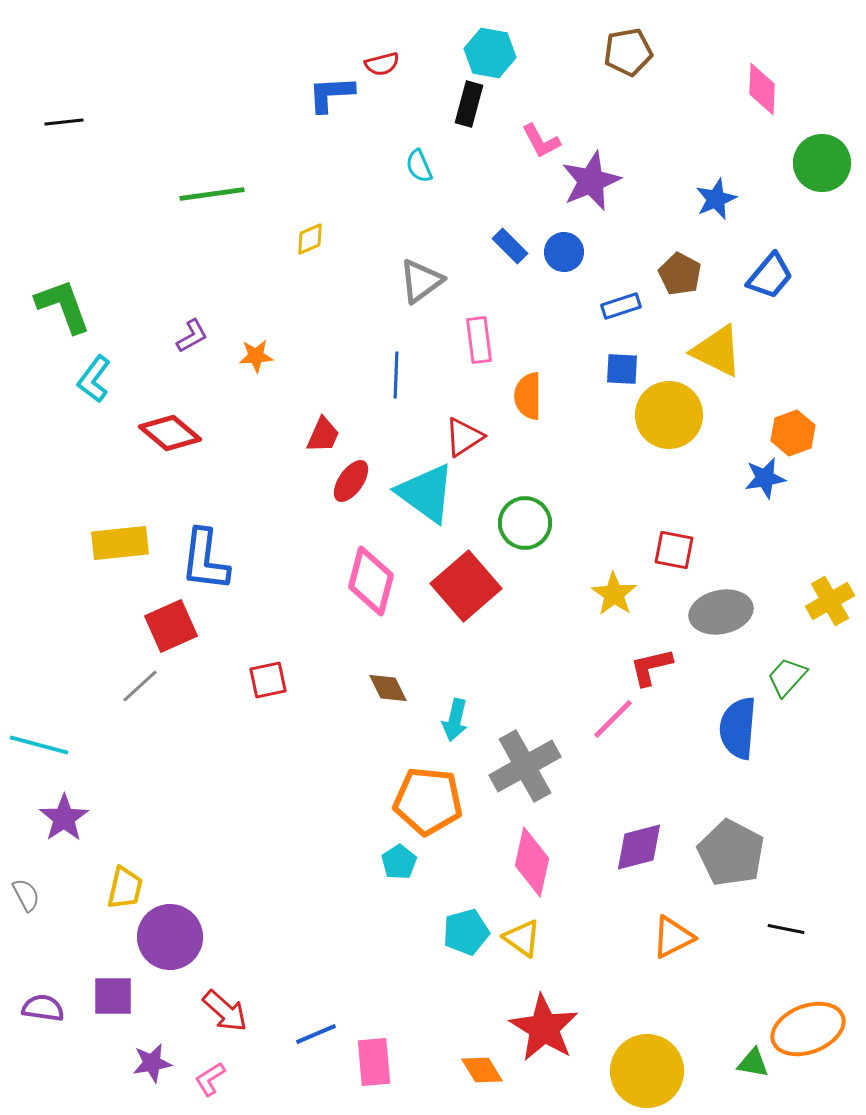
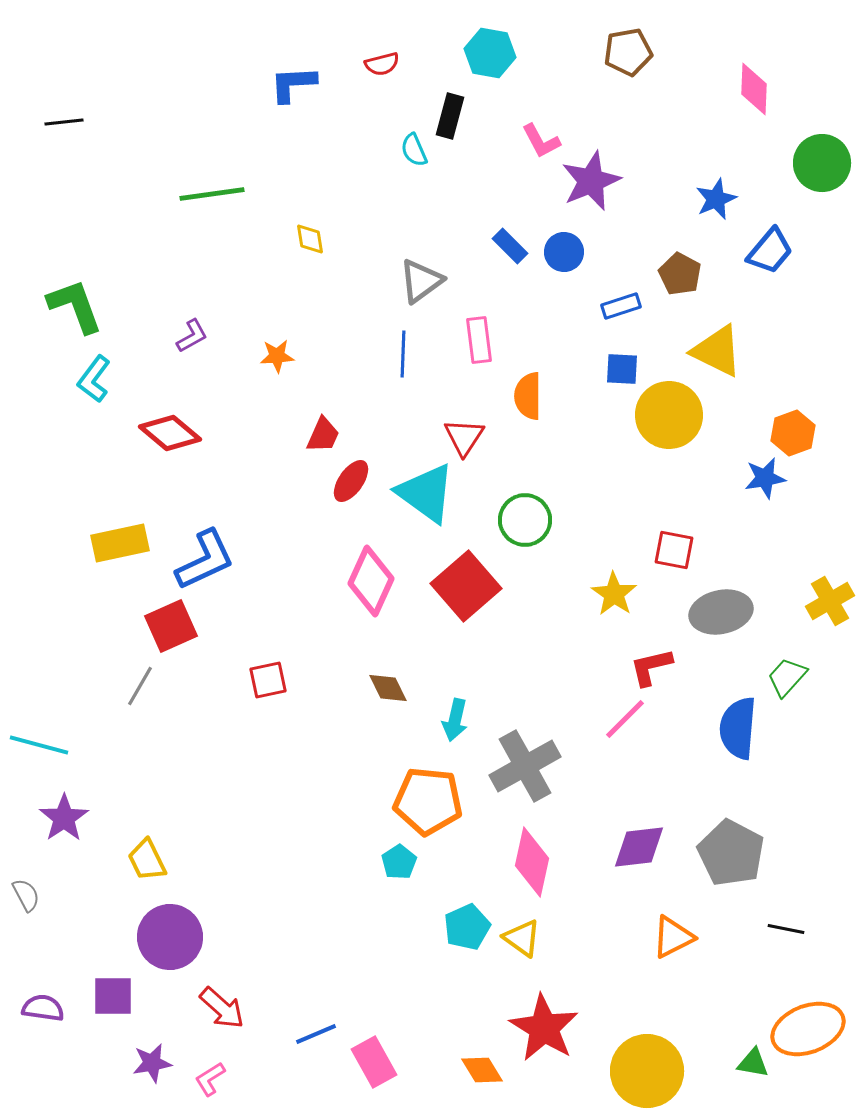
pink diamond at (762, 89): moved 8 px left
blue L-shape at (331, 94): moved 38 px left, 10 px up
black rectangle at (469, 104): moved 19 px left, 12 px down
cyan semicircle at (419, 166): moved 5 px left, 16 px up
yellow diamond at (310, 239): rotated 76 degrees counterclockwise
blue trapezoid at (770, 276): moved 25 px up
green L-shape at (63, 306): moved 12 px right
orange star at (256, 356): moved 21 px right
blue line at (396, 375): moved 7 px right, 21 px up
red triangle at (464, 437): rotated 24 degrees counterclockwise
green circle at (525, 523): moved 3 px up
yellow rectangle at (120, 543): rotated 6 degrees counterclockwise
blue L-shape at (205, 560): rotated 122 degrees counterclockwise
pink diamond at (371, 581): rotated 10 degrees clockwise
gray line at (140, 686): rotated 18 degrees counterclockwise
pink line at (613, 719): moved 12 px right
purple diamond at (639, 847): rotated 8 degrees clockwise
yellow trapezoid at (125, 888): moved 22 px right, 28 px up; rotated 141 degrees clockwise
cyan pentagon at (466, 932): moved 1 px right, 5 px up; rotated 9 degrees counterclockwise
red arrow at (225, 1011): moved 3 px left, 3 px up
pink rectangle at (374, 1062): rotated 24 degrees counterclockwise
